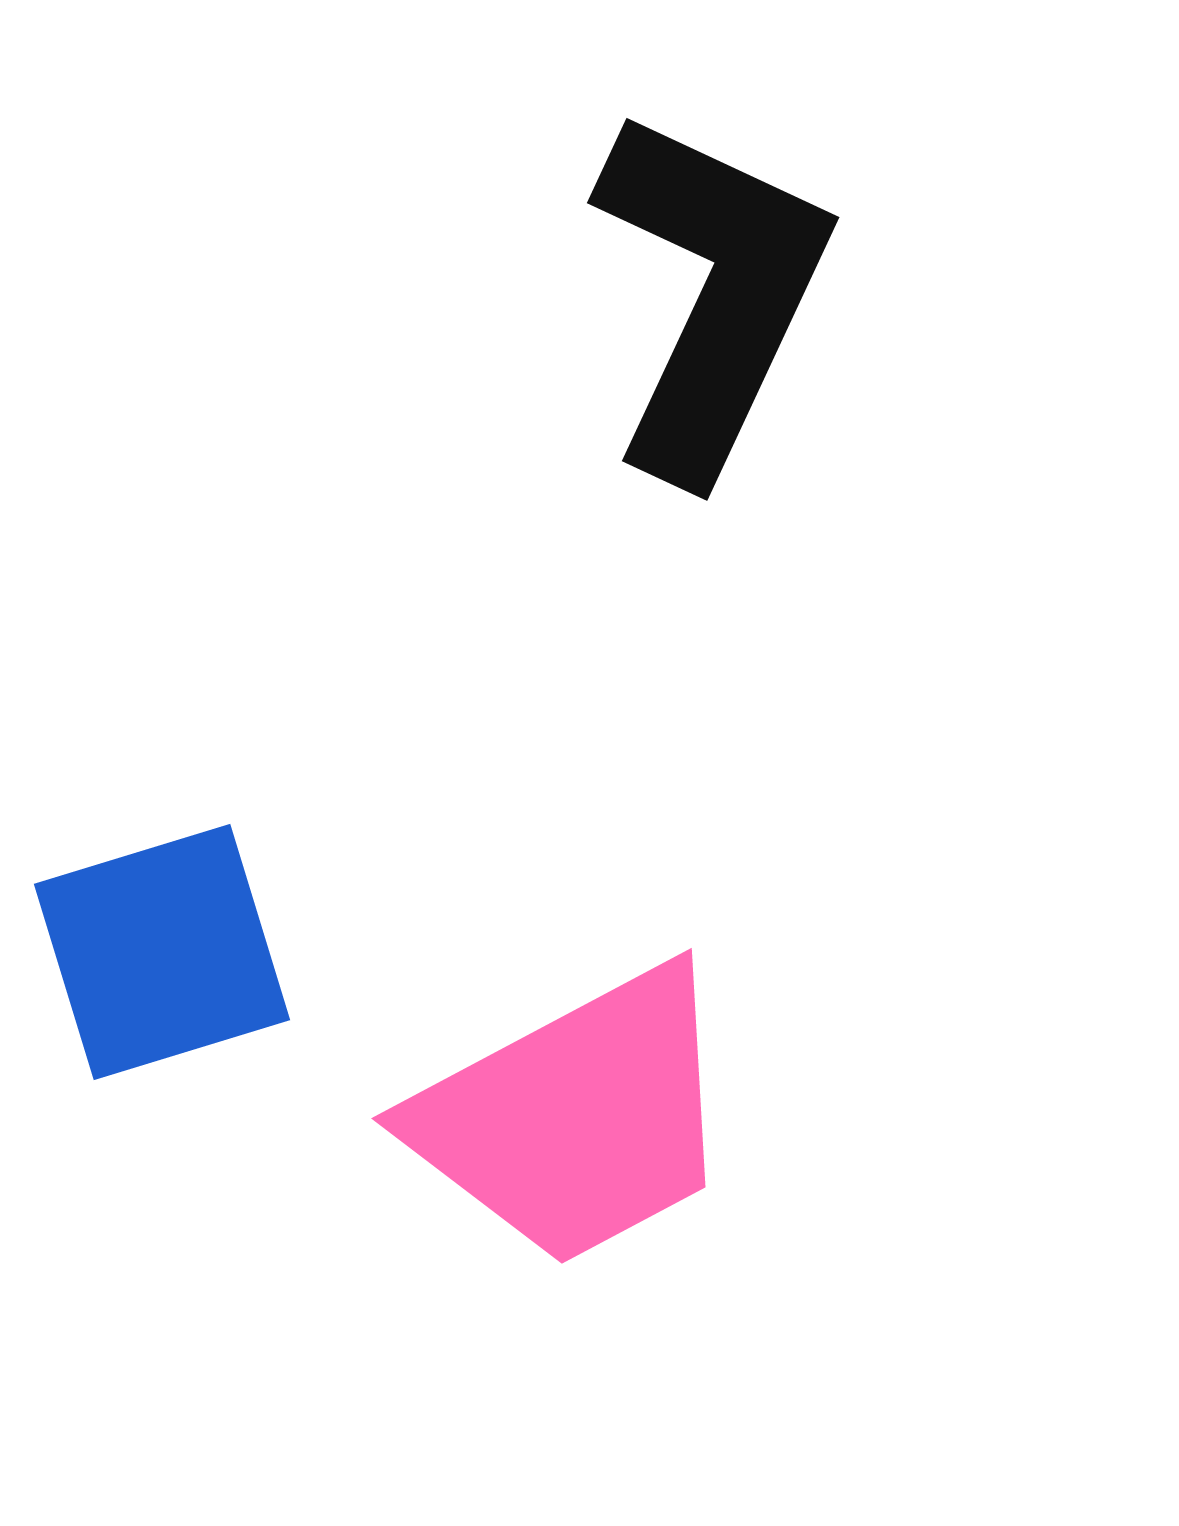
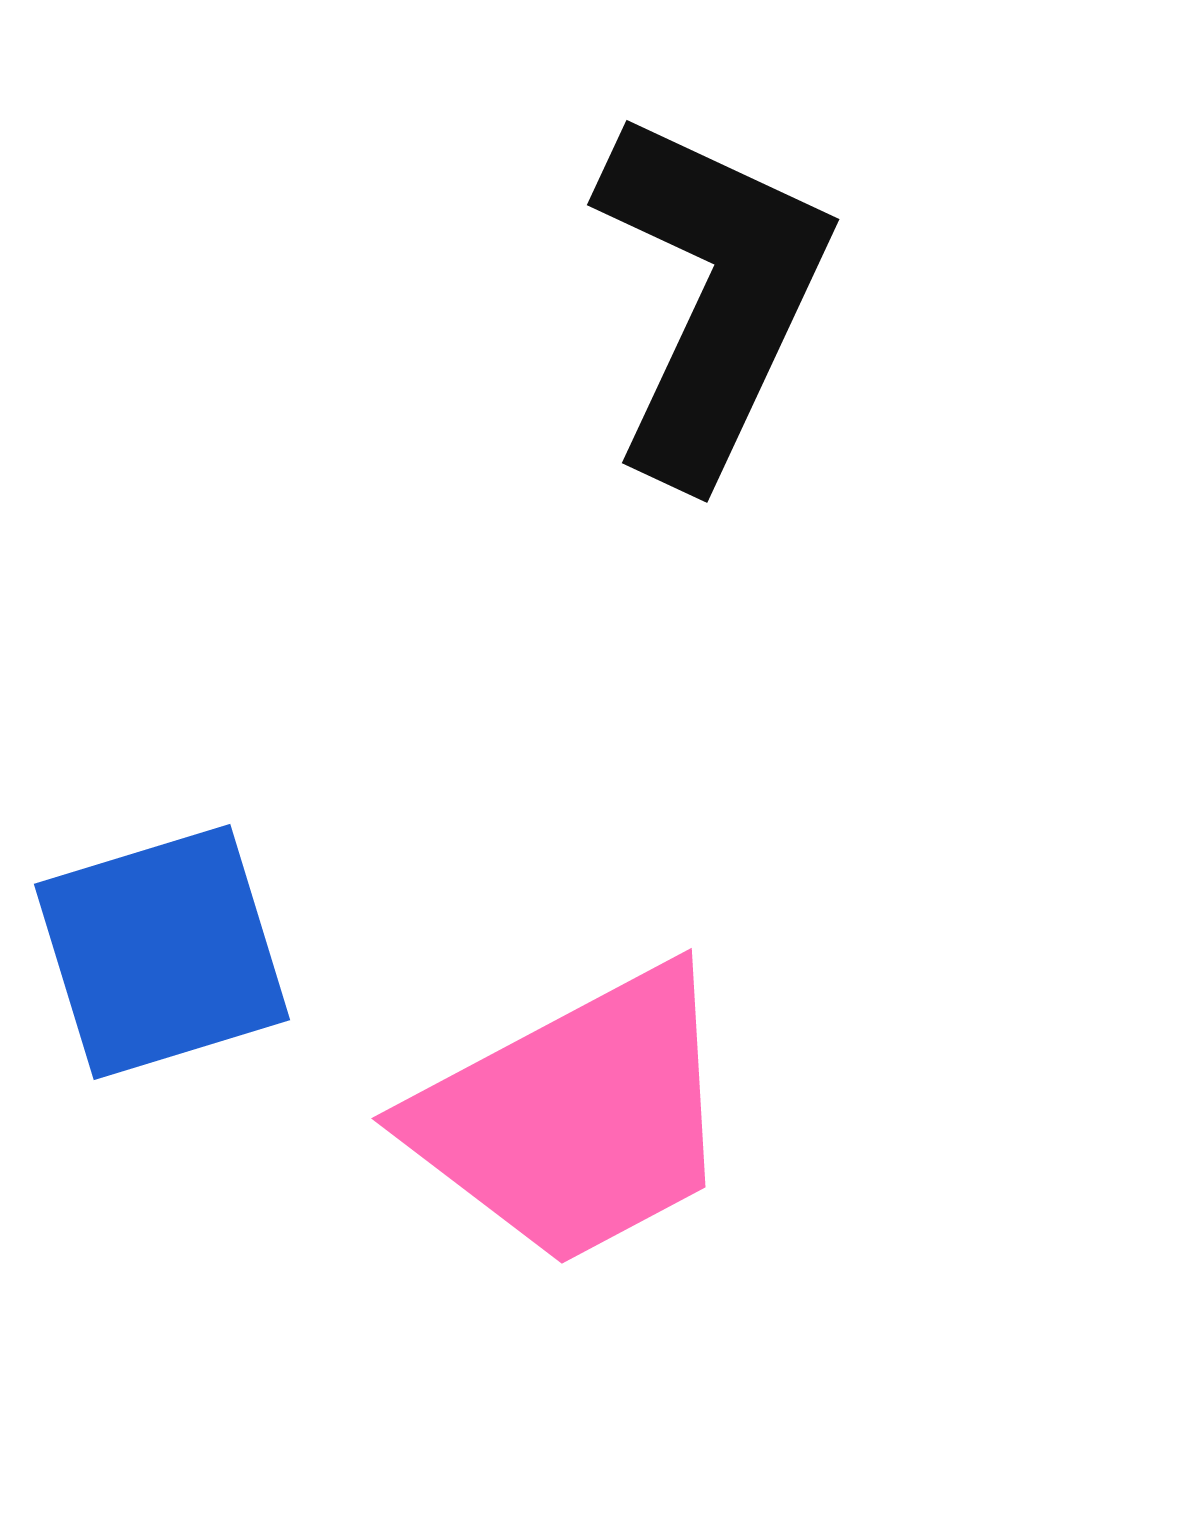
black L-shape: moved 2 px down
